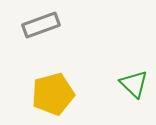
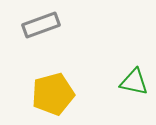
green triangle: moved 2 px up; rotated 32 degrees counterclockwise
